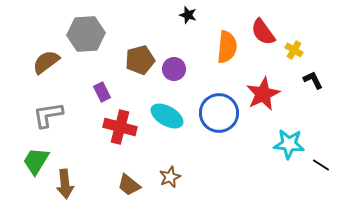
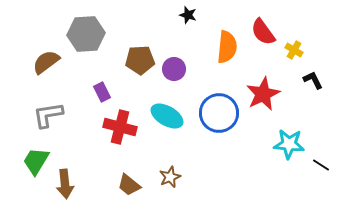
brown pentagon: rotated 12 degrees clockwise
